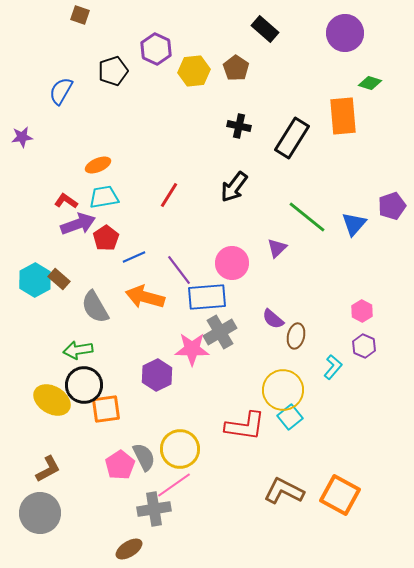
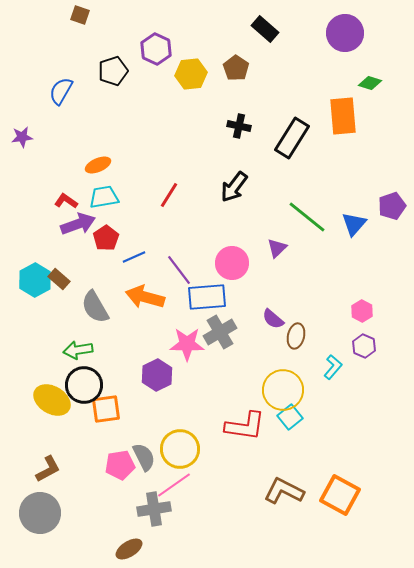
yellow hexagon at (194, 71): moved 3 px left, 3 px down
pink star at (192, 349): moved 5 px left, 5 px up
pink pentagon at (120, 465): rotated 24 degrees clockwise
